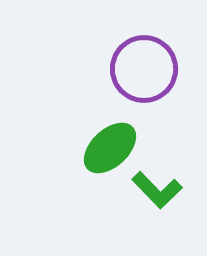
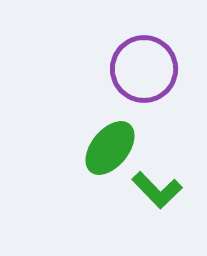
green ellipse: rotated 8 degrees counterclockwise
